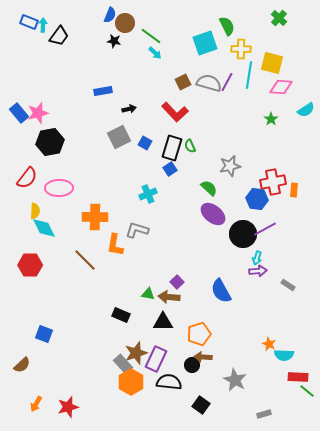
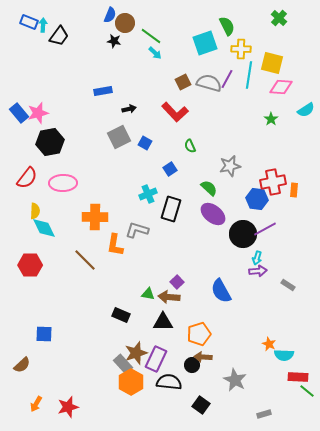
purple line at (227, 82): moved 3 px up
black rectangle at (172, 148): moved 1 px left, 61 px down
pink ellipse at (59, 188): moved 4 px right, 5 px up
blue square at (44, 334): rotated 18 degrees counterclockwise
